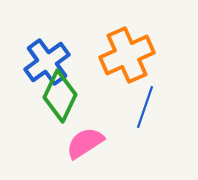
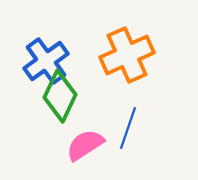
blue cross: moved 1 px left, 1 px up
blue line: moved 17 px left, 21 px down
pink semicircle: moved 2 px down
